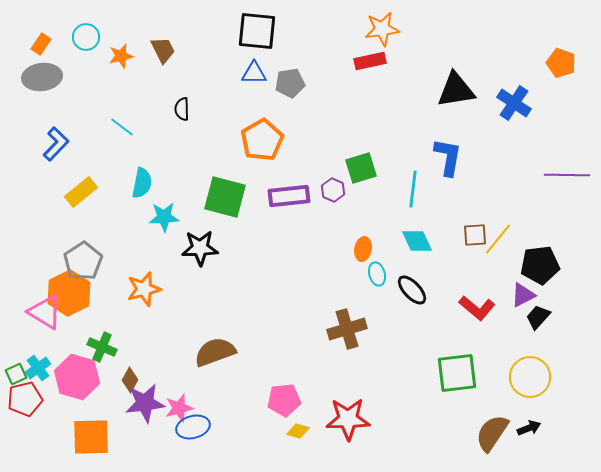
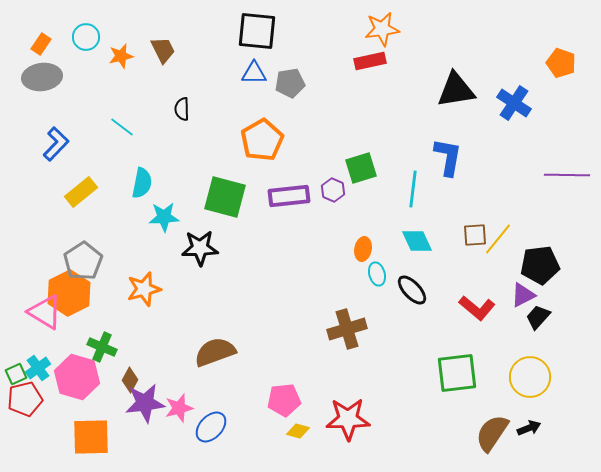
blue ellipse at (193, 427): moved 18 px right; rotated 32 degrees counterclockwise
